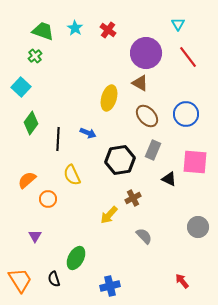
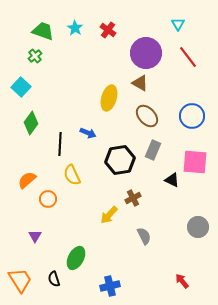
blue circle: moved 6 px right, 2 px down
black line: moved 2 px right, 5 px down
black triangle: moved 3 px right, 1 px down
gray semicircle: rotated 18 degrees clockwise
